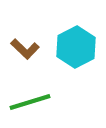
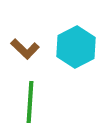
green line: rotated 69 degrees counterclockwise
